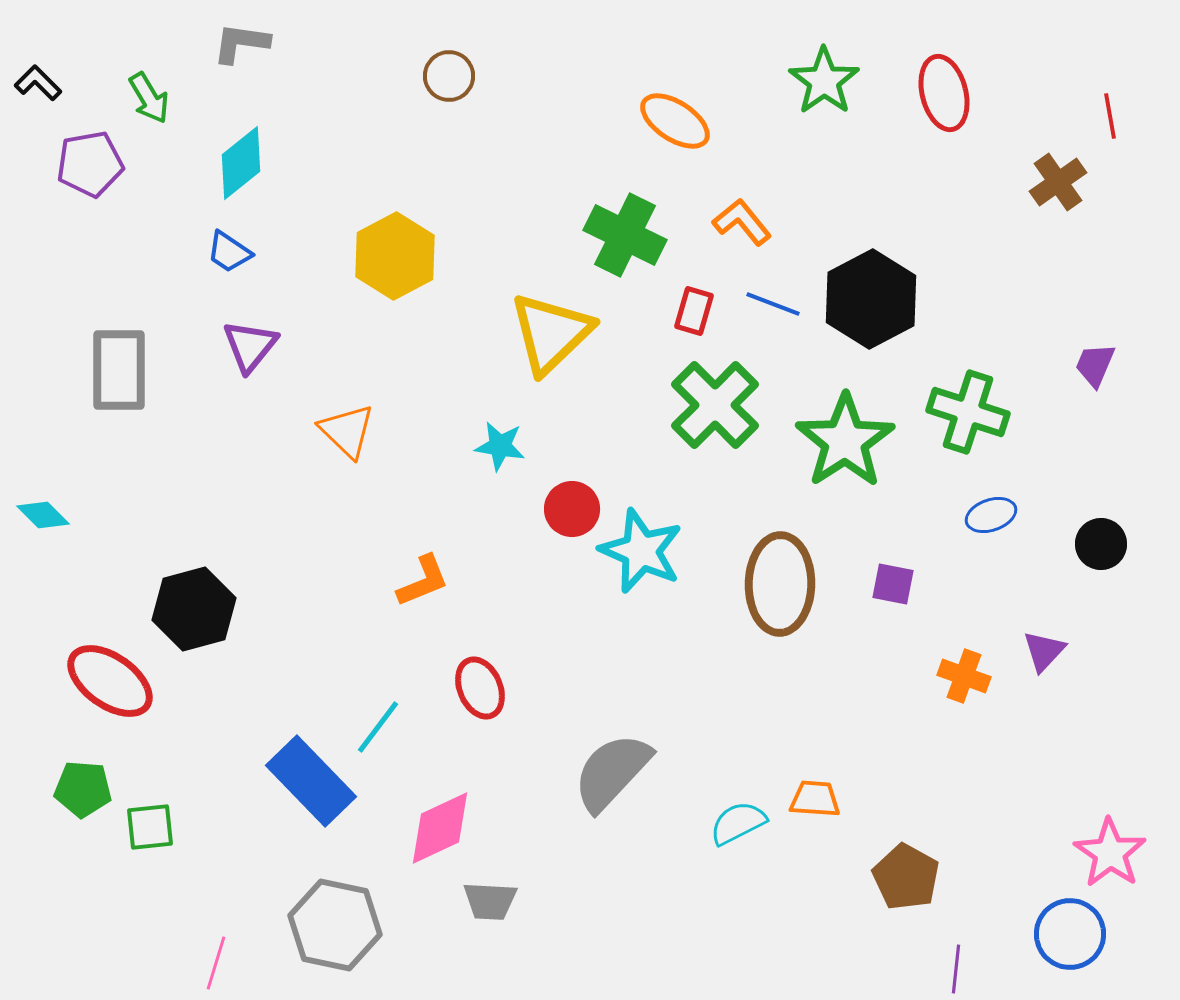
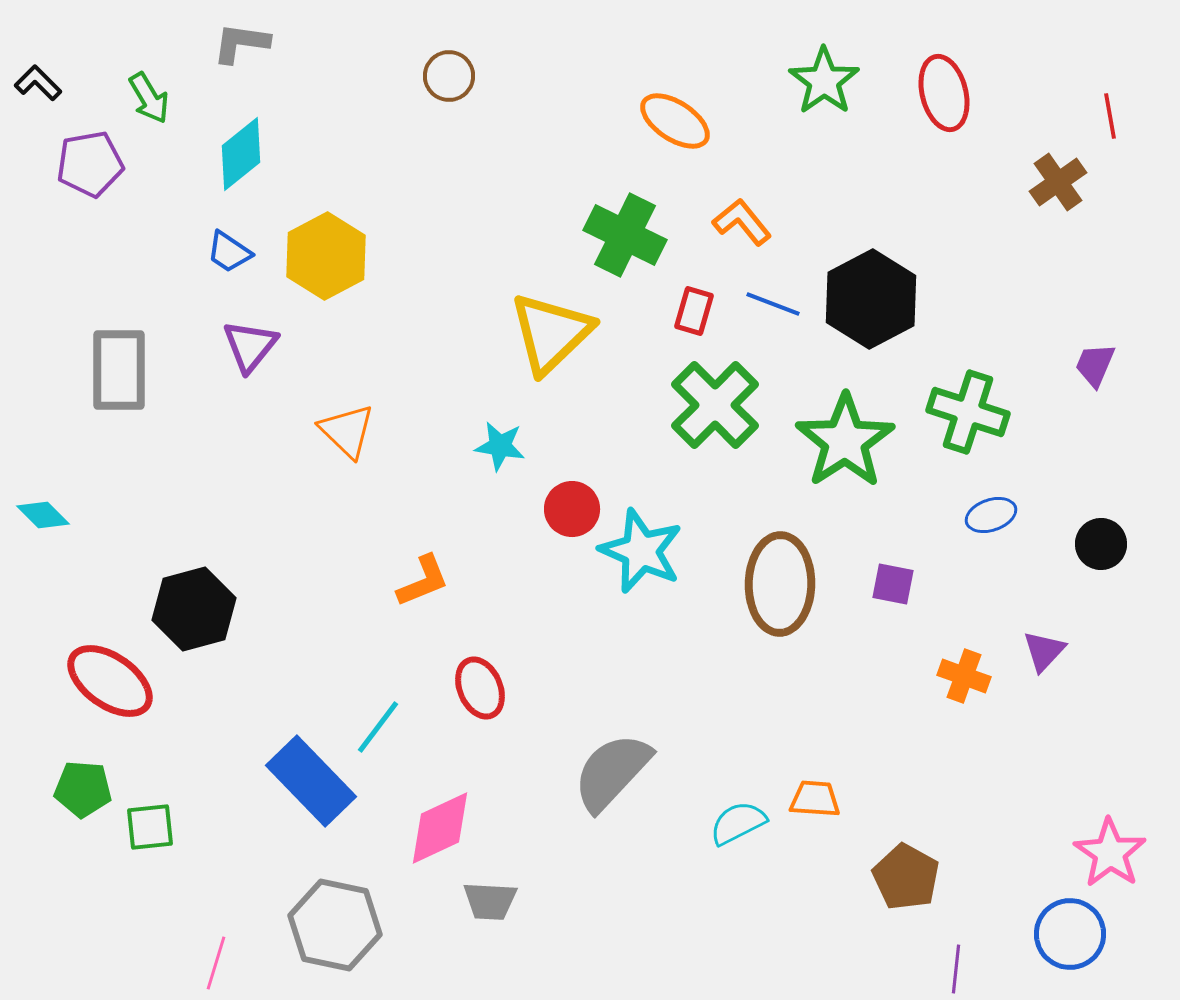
cyan diamond at (241, 163): moved 9 px up
yellow hexagon at (395, 256): moved 69 px left
